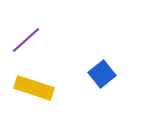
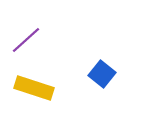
blue square: rotated 12 degrees counterclockwise
